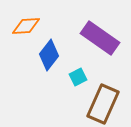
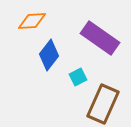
orange diamond: moved 6 px right, 5 px up
